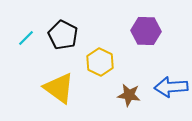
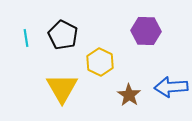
cyan line: rotated 54 degrees counterclockwise
yellow triangle: moved 3 px right; rotated 24 degrees clockwise
brown star: rotated 25 degrees clockwise
